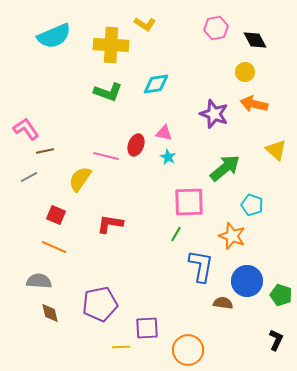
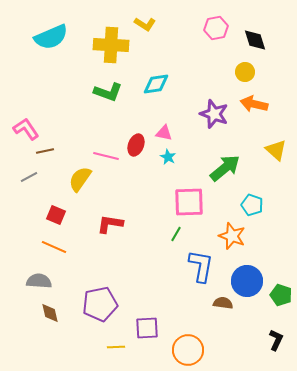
cyan semicircle: moved 3 px left, 1 px down
black diamond: rotated 10 degrees clockwise
yellow line: moved 5 px left
